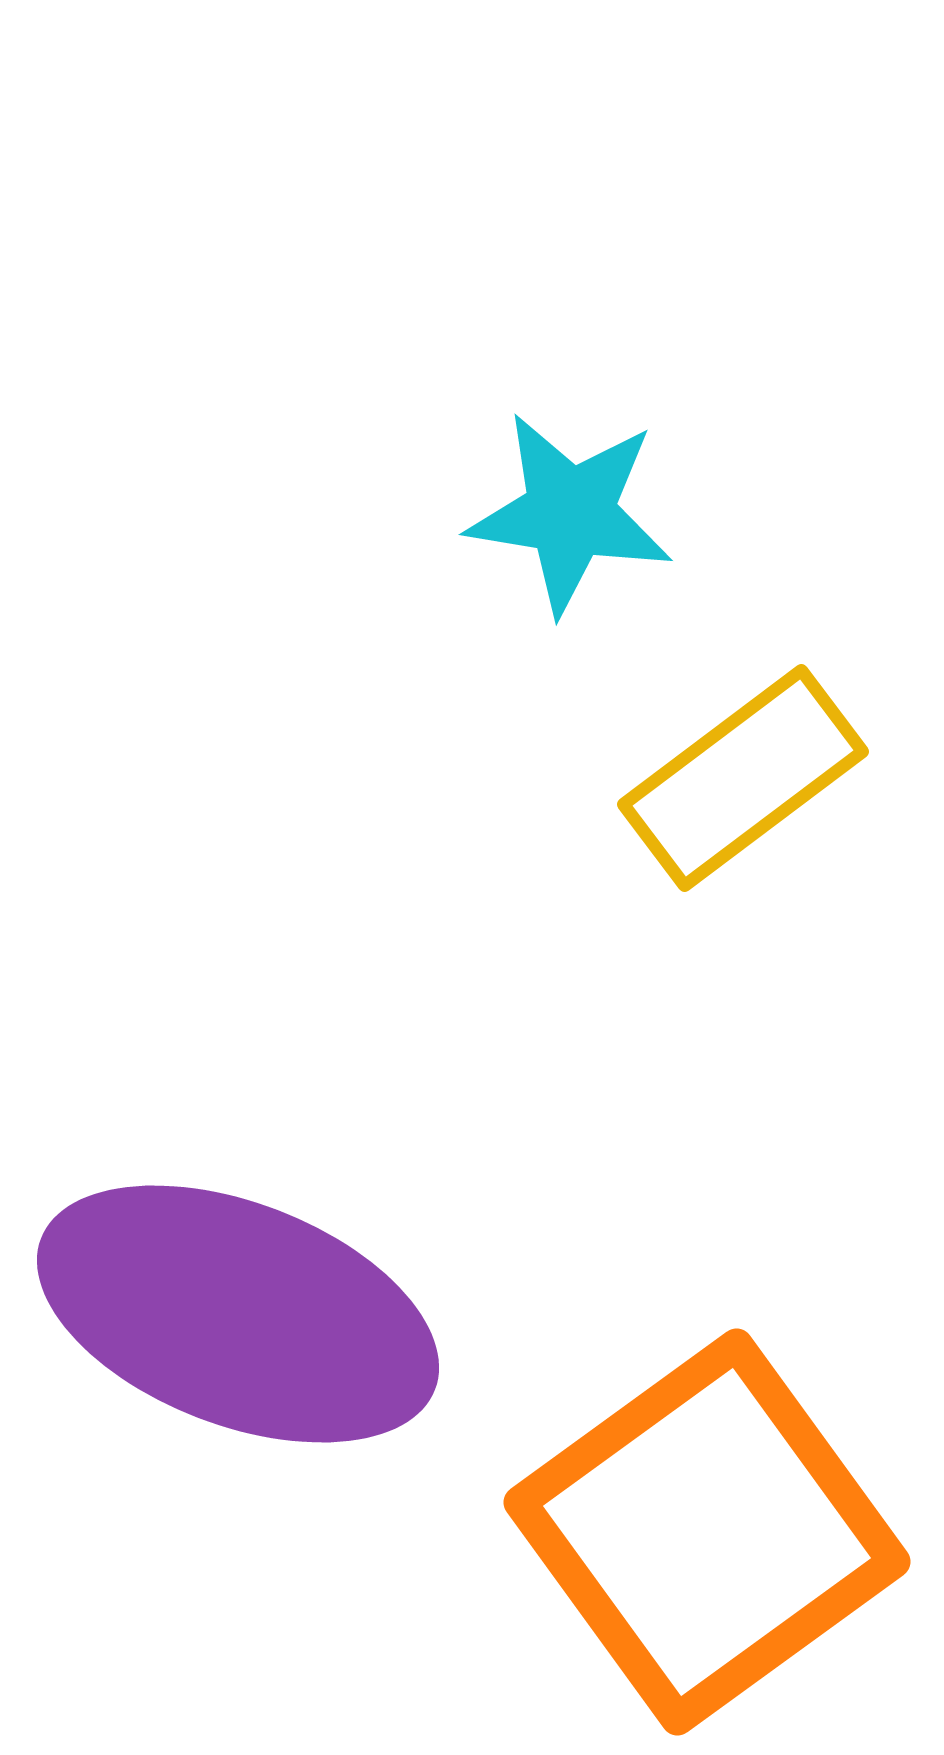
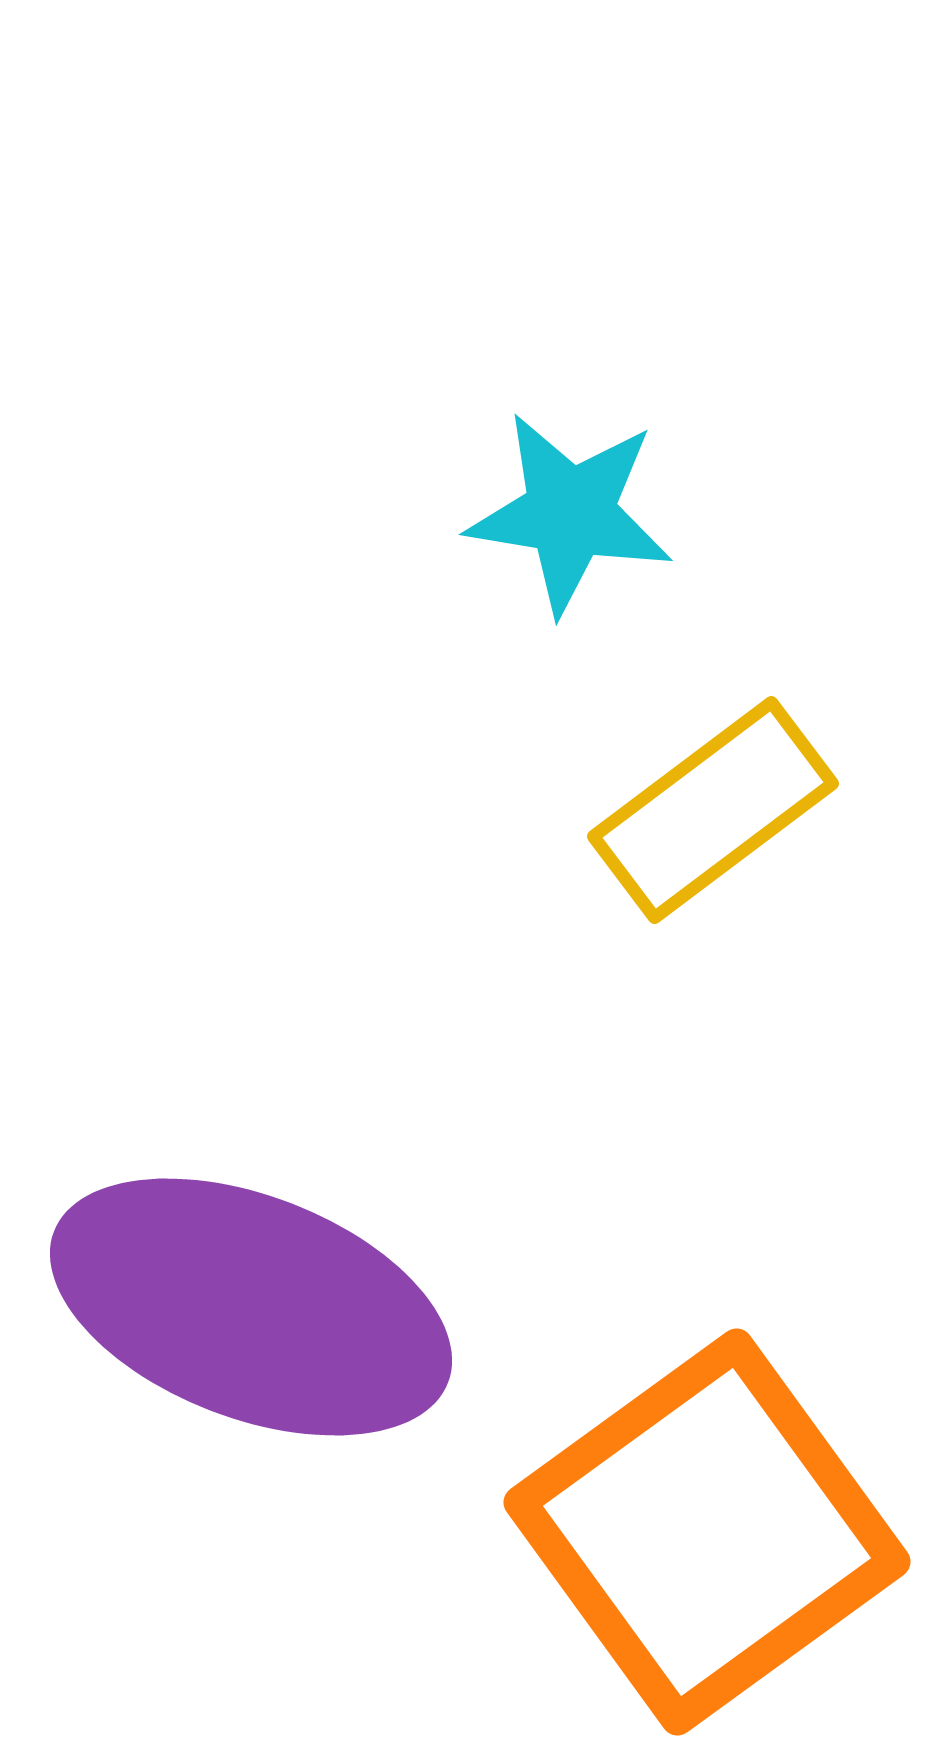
yellow rectangle: moved 30 px left, 32 px down
purple ellipse: moved 13 px right, 7 px up
